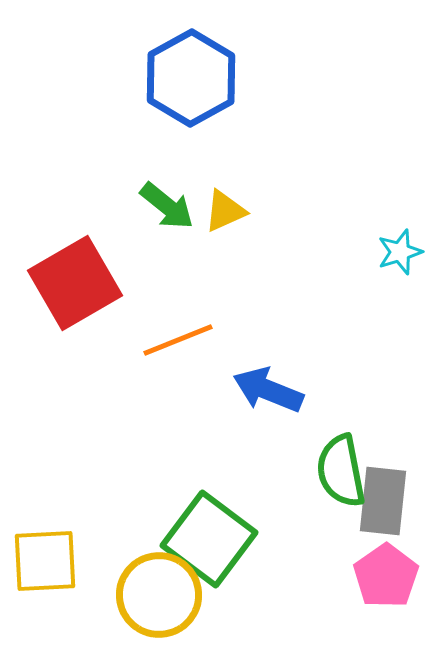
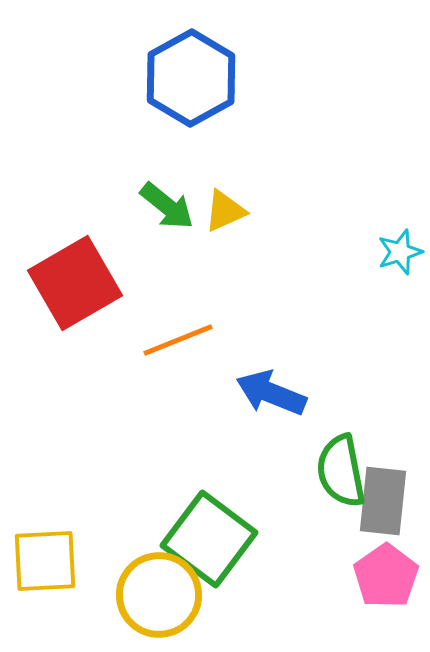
blue arrow: moved 3 px right, 3 px down
